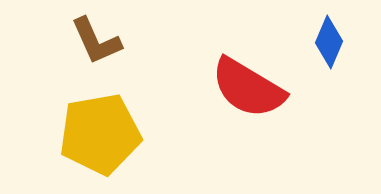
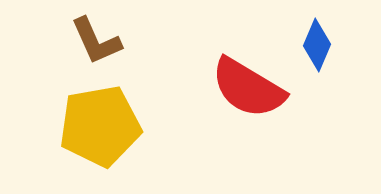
blue diamond: moved 12 px left, 3 px down
yellow pentagon: moved 8 px up
